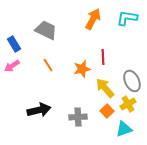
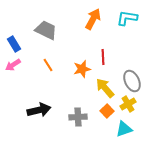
pink arrow: moved 1 px right, 1 px up
